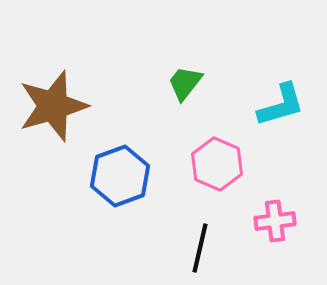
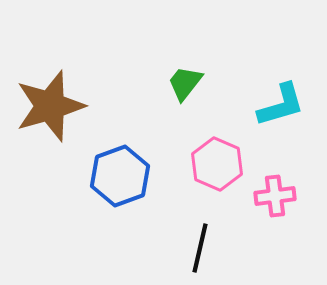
brown star: moved 3 px left
pink cross: moved 25 px up
